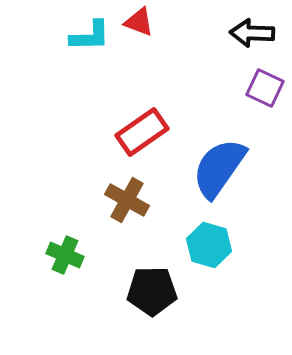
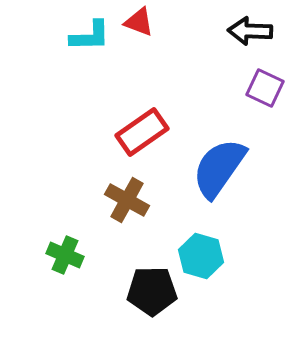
black arrow: moved 2 px left, 2 px up
cyan hexagon: moved 8 px left, 11 px down
